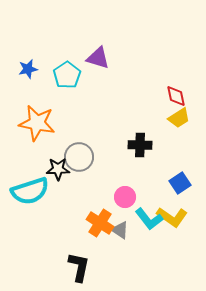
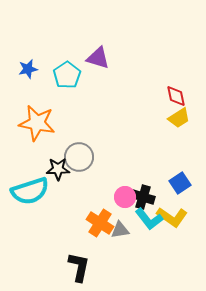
black cross: moved 3 px right, 52 px down; rotated 15 degrees clockwise
gray triangle: rotated 42 degrees counterclockwise
